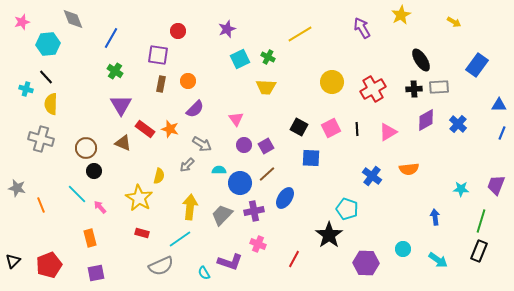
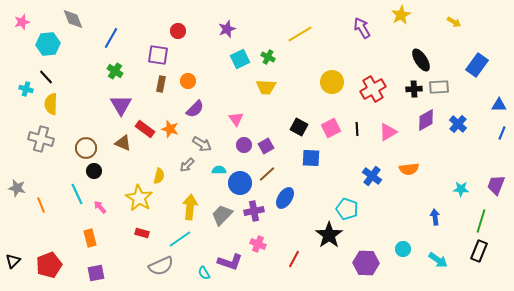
cyan line at (77, 194): rotated 20 degrees clockwise
